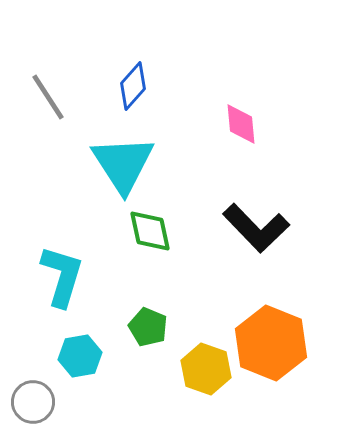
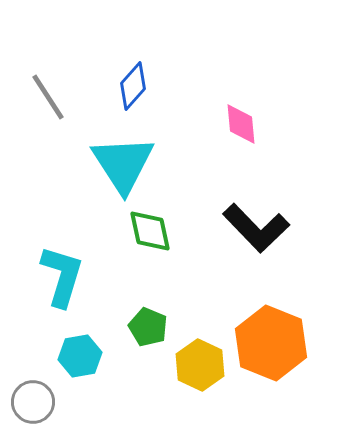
yellow hexagon: moved 6 px left, 4 px up; rotated 6 degrees clockwise
